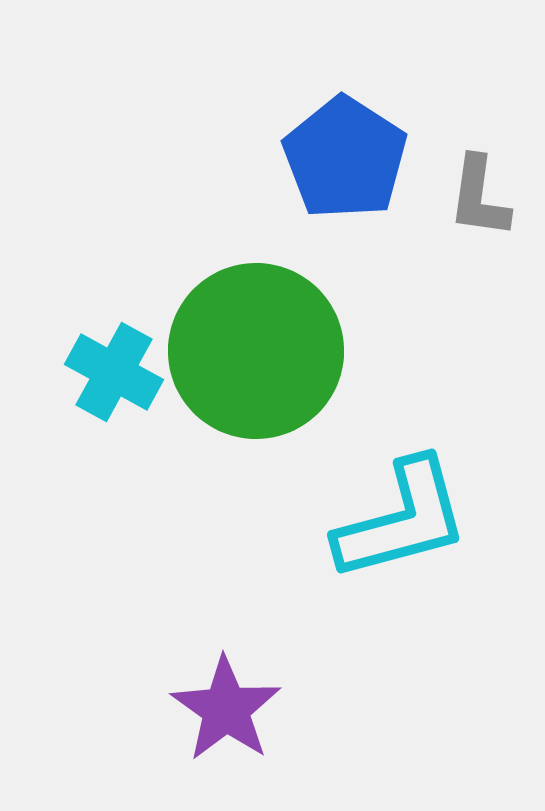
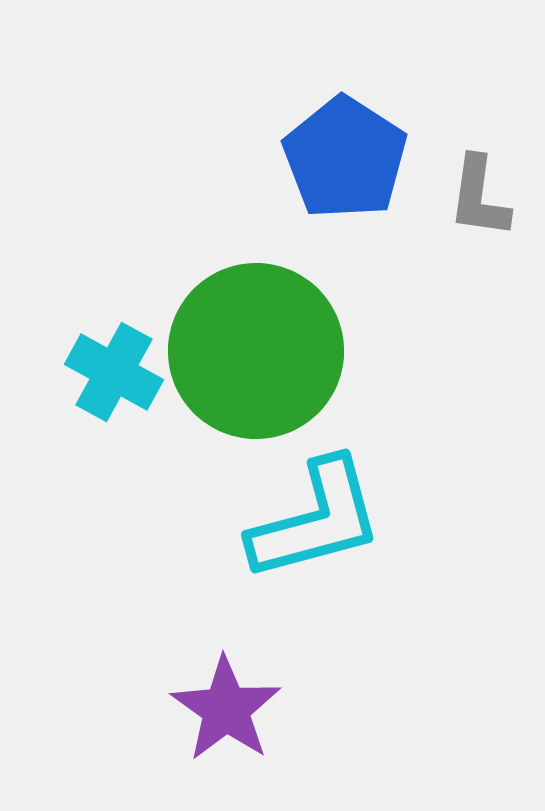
cyan L-shape: moved 86 px left
